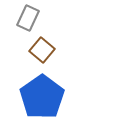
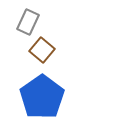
gray rectangle: moved 4 px down
